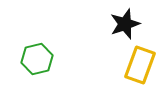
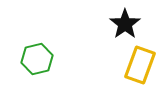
black star: rotated 16 degrees counterclockwise
